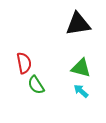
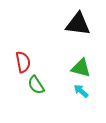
black triangle: rotated 16 degrees clockwise
red semicircle: moved 1 px left, 1 px up
